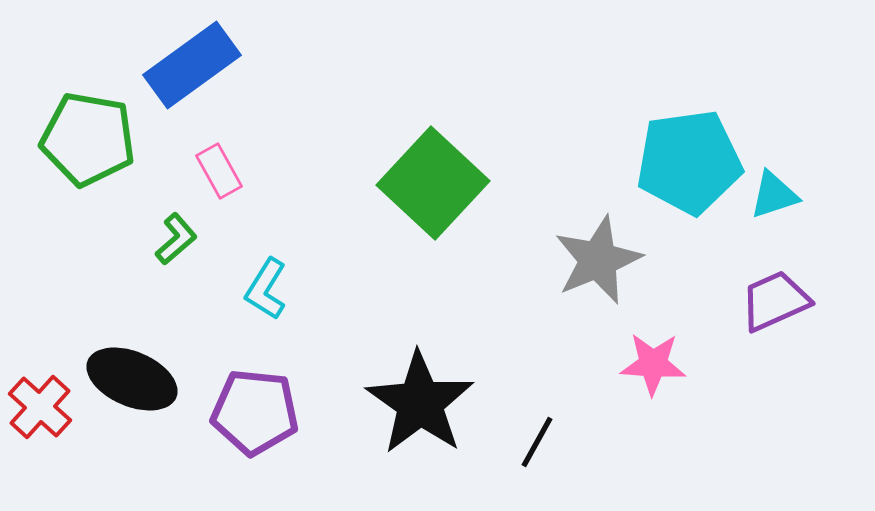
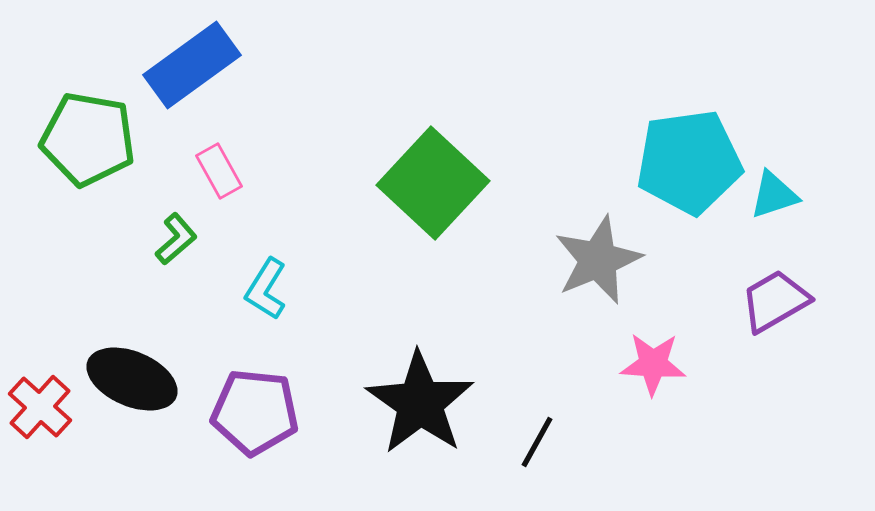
purple trapezoid: rotated 6 degrees counterclockwise
